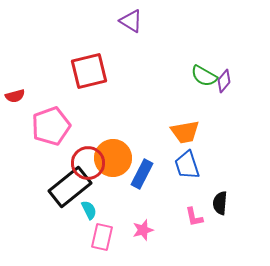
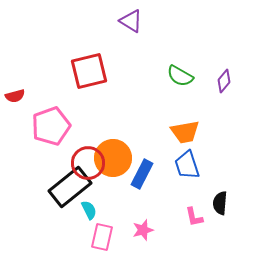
green semicircle: moved 24 px left
